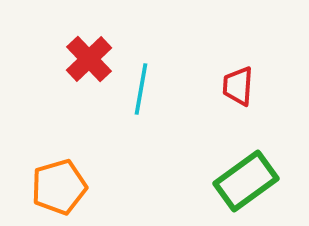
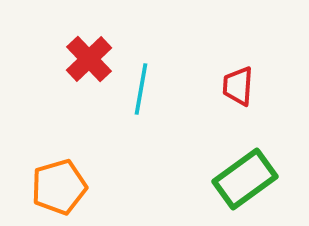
green rectangle: moved 1 px left, 2 px up
